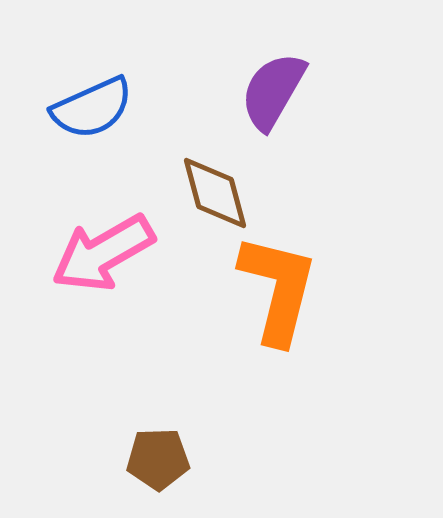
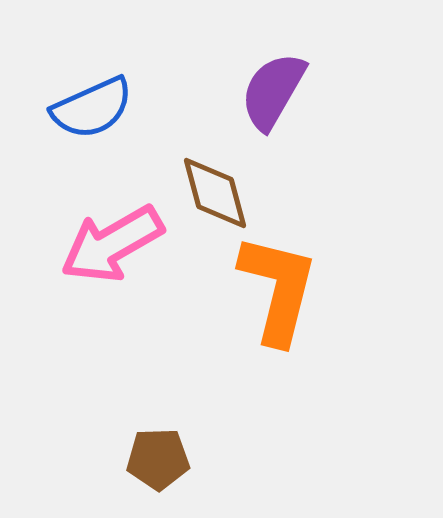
pink arrow: moved 9 px right, 9 px up
